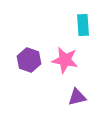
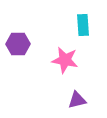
purple hexagon: moved 11 px left, 16 px up; rotated 20 degrees counterclockwise
purple triangle: moved 3 px down
